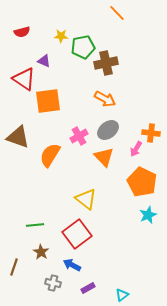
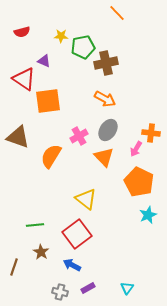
gray ellipse: rotated 20 degrees counterclockwise
orange semicircle: moved 1 px right, 1 px down
orange pentagon: moved 3 px left
gray cross: moved 7 px right, 9 px down
cyan triangle: moved 5 px right, 7 px up; rotated 16 degrees counterclockwise
